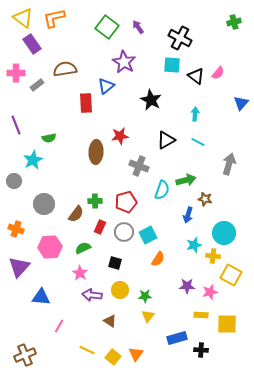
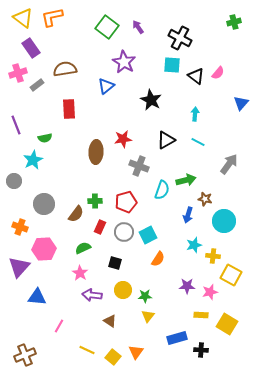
orange L-shape at (54, 18): moved 2 px left, 1 px up
purple rectangle at (32, 44): moved 1 px left, 4 px down
pink cross at (16, 73): moved 2 px right; rotated 18 degrees counterclockwise
red rectangle at (86, 103): moved 17 px left, 6 px down
red star at (120, 136): moved 3 px right, 3 px down
green semicircle at (49, 138): moved 4 px left
gray arrow at (229, 164): rotated 20 degrees clockwise
orange cross at (16, 229): moved 4 px right, 2 px up
cyan circle at (224, 233): moved 12 px up
pink hexagon at (50, 247): moved 6 px left, 2 px down
yellow circle at (120, 290): moved 3 px right
blue triangle at (41, 297): moved 4 px left
yellow square at (227, 324): rotated 30 degrees clockwise
orange triangle at (136, 354): moved 2 px up
